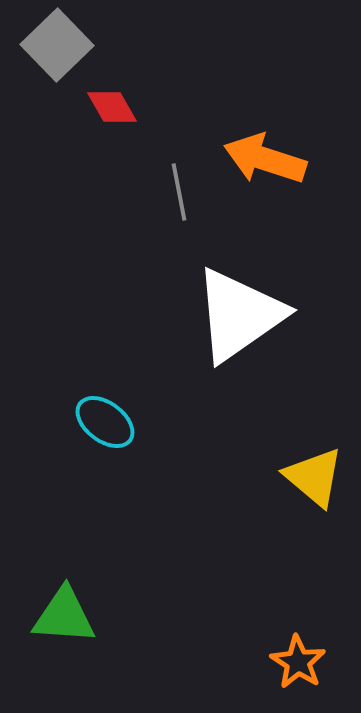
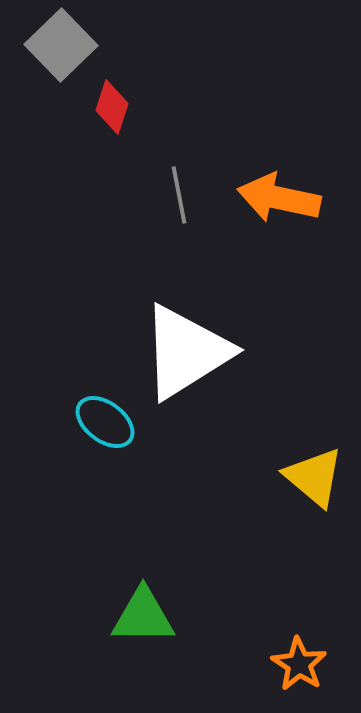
gray square: moved 4 px right
red diamond: rotated 48 degrees clockwise
orange arrow: moved 14 px right, 39 px down; rotated 6 degrees counterclockwise
gray line: moved 3 px down
white triangle: moved 53 px left, 37 px down; rotated 3 degrees clockwise
green triangle: moved 79 px right; rotated 4 degrees counterclockwise
orange star: moved 1 px right, 2 px down
